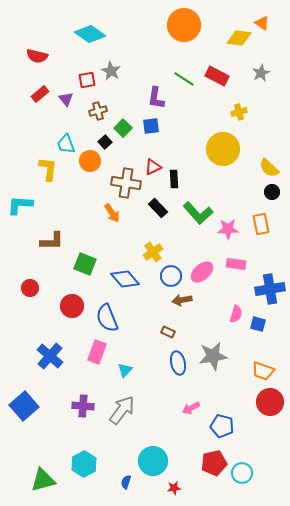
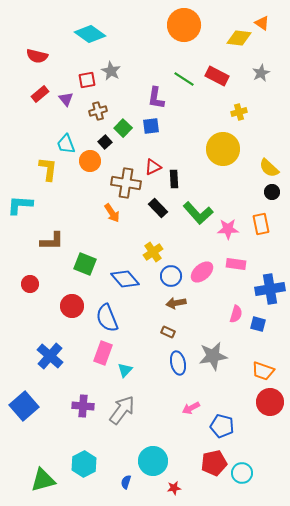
red circle at (30, 288): moved 4 px up
brown arrow at (182, 300): moved 6 px left, 3 px down
pink rectangle at (97, 352): moved 6 px right, 1 px down
